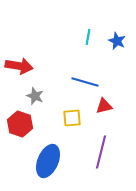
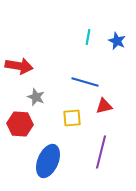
gray star: moved 1 px right, 1 px down
red hexagon: rotated 15 degrees counterclockwise
